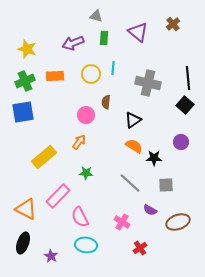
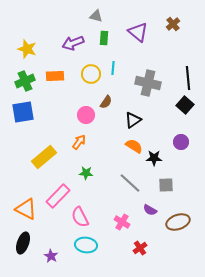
brown semicircle: rotated 152 degrees counterclockwise
